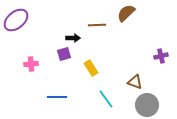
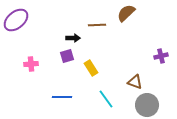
purple square: moved 3 px right, 2 px down
blue line: moved 5 px right
